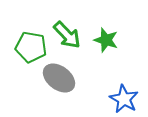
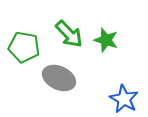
green arrow: moved 2 px right, 1 px up
green pentagon: moved 7 px left
gray ellipse: rotated 12 degrees counterclockwise
